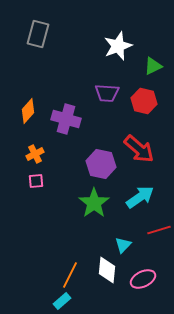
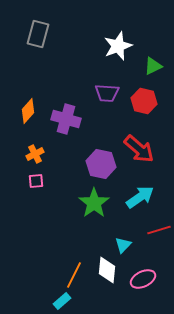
orange line: moved 4 px right
